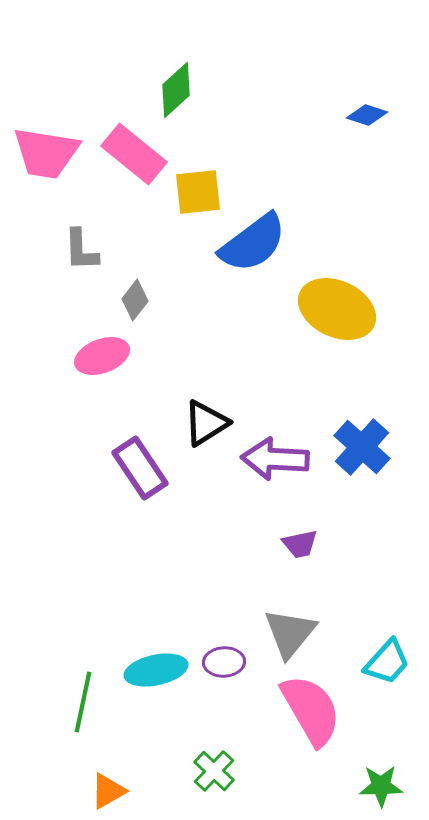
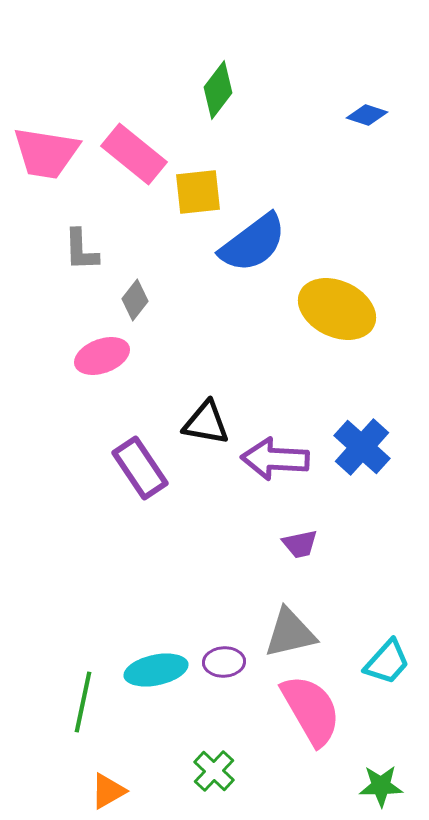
green diamond: moved 42 px right; rotated 10 degrees counterclockwise
black triangle: rotated 42 degrees clockwise
gray triangle: rotated 38 degrees clockwise
